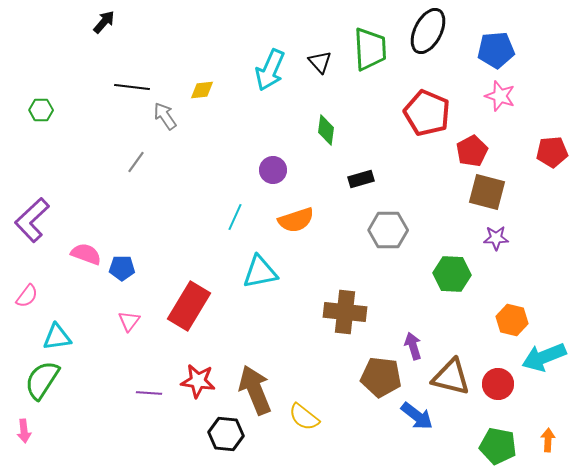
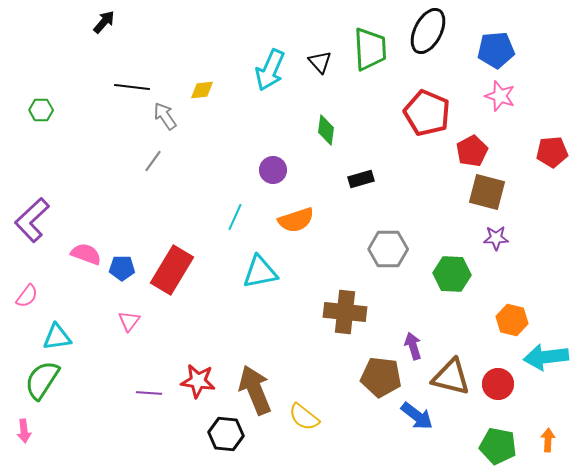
gray line at (136, 162): moved 17 px right, 1 px up
gray hexagon at (388, 230): moved 19 px down
red rectangle at (189, 306): moved 17 px left, 36 px up
cyan arrow at (544, 357): moved 2 px right; rotated 15 degrees clockwise
